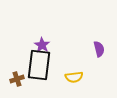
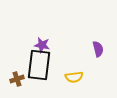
purple star: rotated 21 degrees counterclockwise
purple semicircle: moved 1 px left
